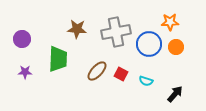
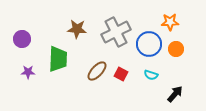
gray cross: rotated 16 degrees counterclockwise
orange circle: moved 2 px down
purple star: moved 3 px right
cyan semicircle: moved 5 px right, 6 px up
